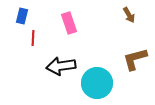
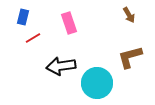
blue rectangle: moved 1 px right, 1 px down
red line: rotated 56 degrees clockwise
brown L-shape: moved 5 px left, 2 px up
